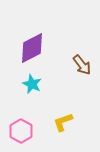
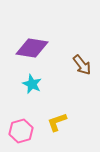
purple diamond: rotated 36 degrees clockwise
yellow L-shape: moved 6 px left
pink hexagon: rotated 15 degrees clockwise
